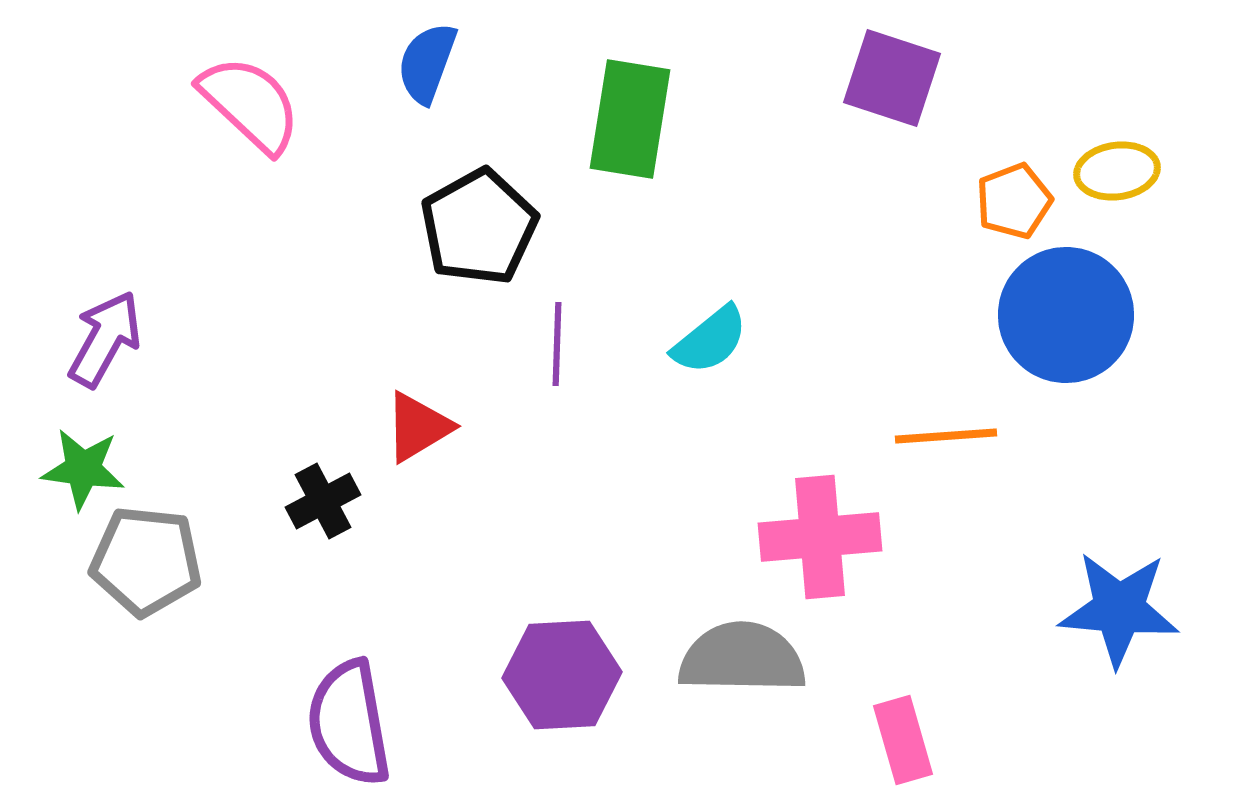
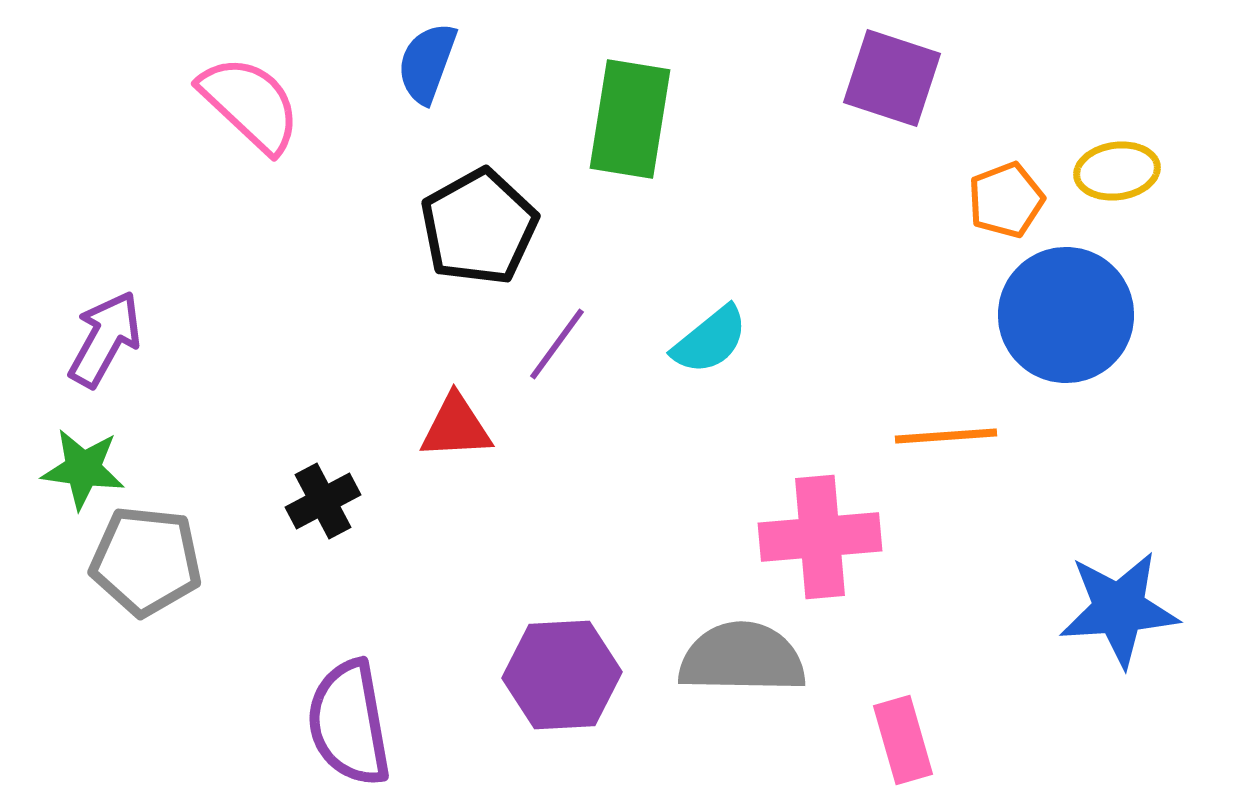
orange pentagon: moved 8 px left, 1 px up
purple line: rotated 34 degrees clockwise
red triangle: moved 38 px right; rotated 28 degrees clockwise
blue star: rotated 9 degrees counterclockwise
